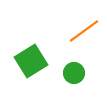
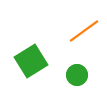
green circle: moved 3 px right, 2 px down
